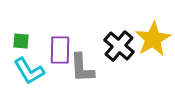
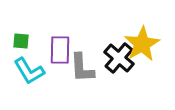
yellow star: moved 11 px left, 5 px down
black cross: moved 12 px down
